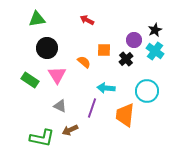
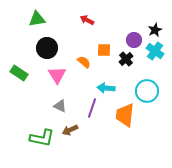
green rectangle: moved 11 px left, 7 px up
